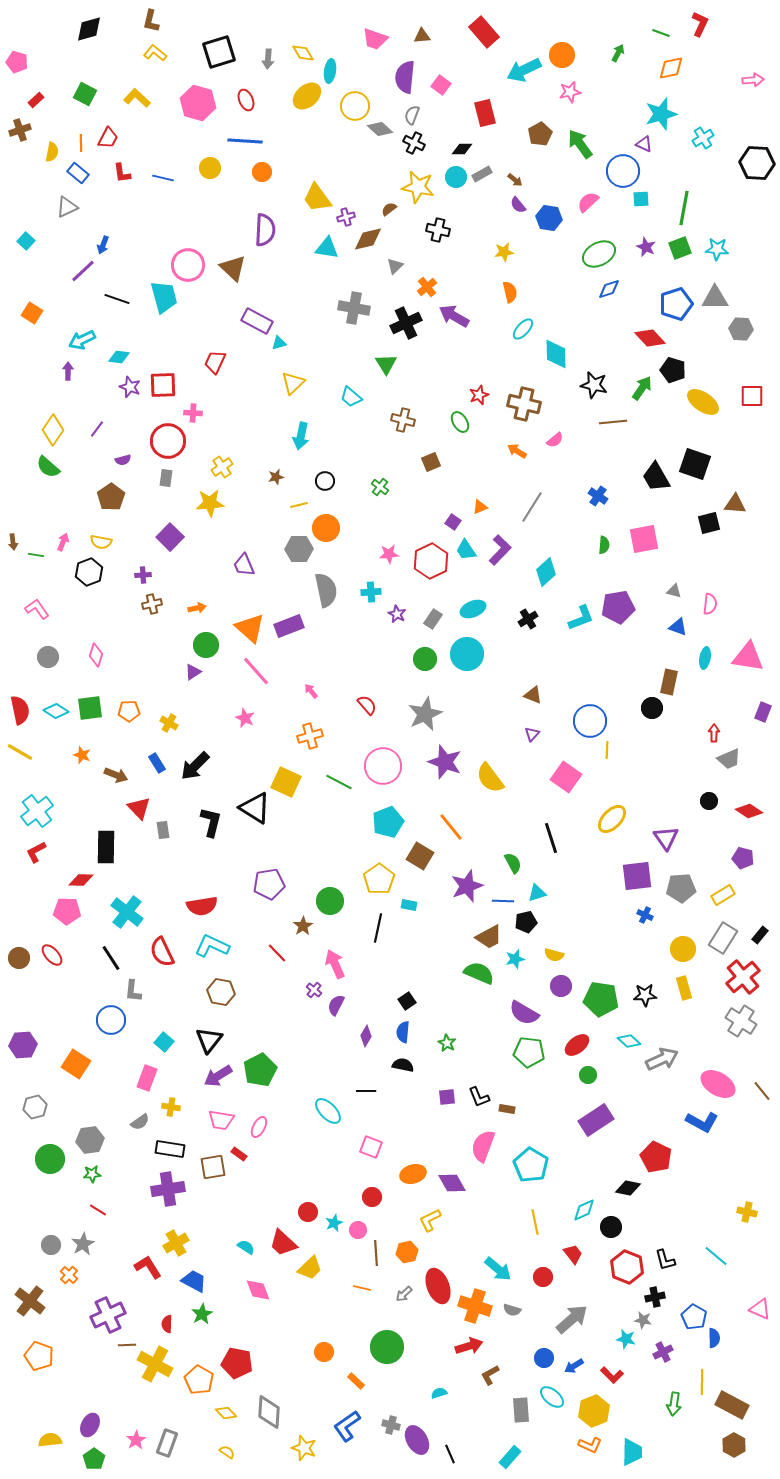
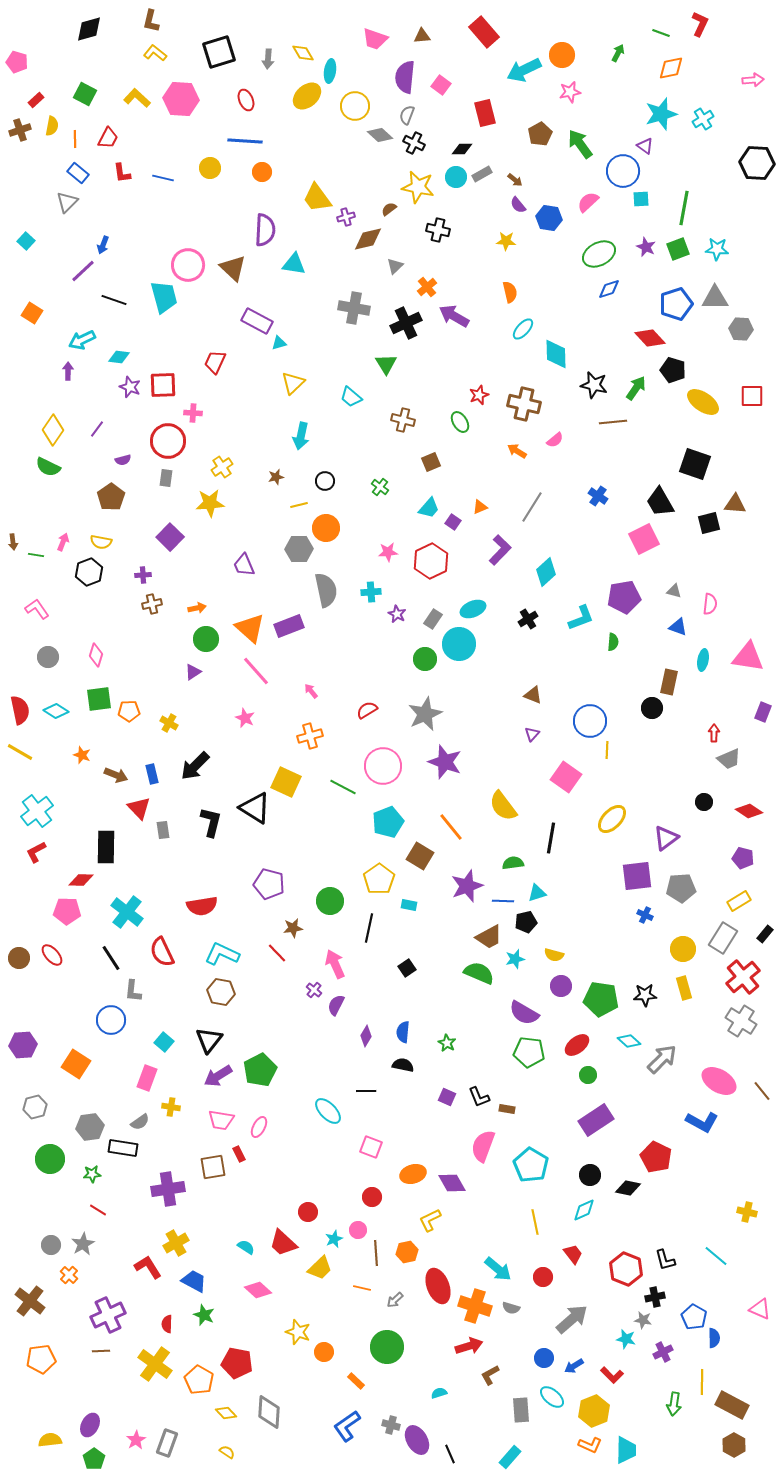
pink hexagon at (198, 103): moved 17 px left, 4 px up; rotated 12 degrees counterclockwise
gray semicircle at (412, 115): moved 5 px left
gray diamond at (380, 129): moved 6 px down
cyan cross at (703, 138): moved 19 px up
orange line at (81, 143): moved 6 px left, 4 px up
purple triangle at (644, 144): moved 1 px right, 2 px down; rotated 12 degrees clockwise
yellow semicircle at (52, 152): moved 26 px up
gray triangle at (67, 207): moved 5 px up; rotated 20 degrees counterclockwise
cyan triangle at (327, 248): moved 33 px left, 16 px down
green square at (680, 248): moved 2 px left, 1 px down
yellow star at (504, 252): moved 2 px right, 11 px up; rotated 12 degrees clockwise
black line at (117, 299): moved 3 px left, 1 px down
green arrow at (642, 388): moved 6 px left
green semicircle at (48, 467): rotated 15 degrees counterclockwise
black trapezoid at (656, 477): moved 4 px right, 25 px down
pink square at (644, 539): rotated 16 degrees counterclockwise
green semicircle at (604, 545): moved 9 px right, 97 px down
cyan trapezoid at (466, 550): moved 37 px left, 42 px up; rotated 105 degrees counterclockwise
pink star at (389, 554): moved 1 px left, 2 px up
purple pentagon at (618, 607): moved 6 px right, 10 px up
green circle at (206, 645): moved 6 px up
cyan circle at (467, 654): moved 8 px left, 10 px up
cyan ellipse at (705, 658): moved 2 px left, 2 px down
red semicircle at (367, 705): moved 5 px down; rotated 80 degrees counterclockwise
green square at (90, 708): moved 9 px right, 9 px up
blue rectangle at (157, 763): moved 5 px left, 11 px down; rotated 18 degrees clockwise
yellow semicircle at (490, 778): moved 13 px right, 28 px down
green line at (339, 782): moved 4 px right, 5 px down
black circle at (709, 801): moved 5 px left, 1 px down
black line at (551, 838): rotated 28 degrees clockwise
purple triangle at (666, 838): rotated 28 degrees clockwise
green semicircle at (513, 863): rotated 70 degrees counterclockwise
purple pentagon at (269, 884): rotated 24 degrees clockwise
yellow rectangle at (723, 895): moved 16 px right, 6 px down
brown star at (303, 926): moved 10 px left, 2 px down; rotated 24 degrees clockwise
black line at (378, 928): moved 9 px left
black rectangle at (760, 935): moved 5 px right, 1 px up
cyan L-shape at (212, 946): moved 10 px right, 8 px down
black square at (407, 1001): moved 33 px up
gray arrow at (662, 1059): rotated 20 degrees counterclockwise
pink ellipse at (718, 1084): moved 1 px right, 3 px up
purple square at (447, 1097): rotated 30 degrees clockwise
gray hexagon at (90, 1140): moved 13 px up
black rectangle at (170, 1149): moved 47 px left, 1 px up
red rectangle at (239, 1154): rotated 28 degrees clockwise
cyan star at (334, 1223): moved 16 px down
black circle at (611, 1227): moved 21 px left, 52 px up
red hexagon at (627, 1267): moved 1 px left, 2 px down
yellow trapezoid at (310, 1268): moved 10 px right
pink diamond at (258, 1290): rotated 28 degrees counterclockwise
gray arrow at (404, 1294): moved 9 px left, 6 px down
gray semicircle at (512, 1310): moved 1 px left, 2 px up
green star at (202, 1314): moved 2 px right, 1 px down; rotated 20 degrees counterclockwise
brown line at (127, 1345): moved 26 px left, 6 px down
orange pentagon at (39, 1356): moved 2 px right, 3 px down; rotated 28 degrees counterclockwise
yellow cross at (155, 1364): rotated 8 degrees clockwise
yellow star at (304, 1448): moved 6 px left, 116 px up
cyan trapezoid at (632, 1452): moved 6 px left, 2 px up
